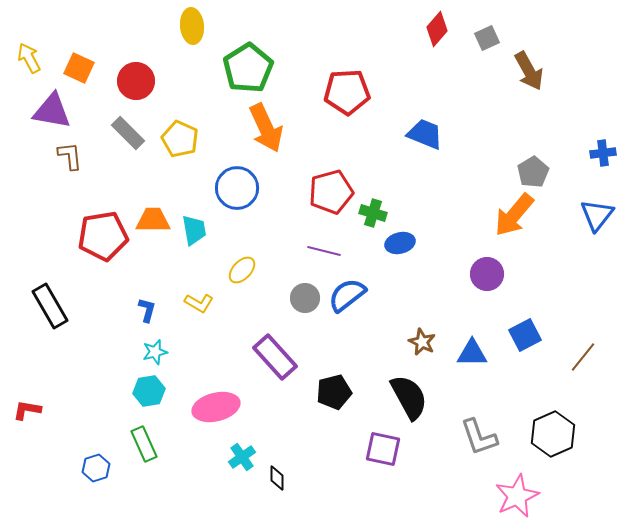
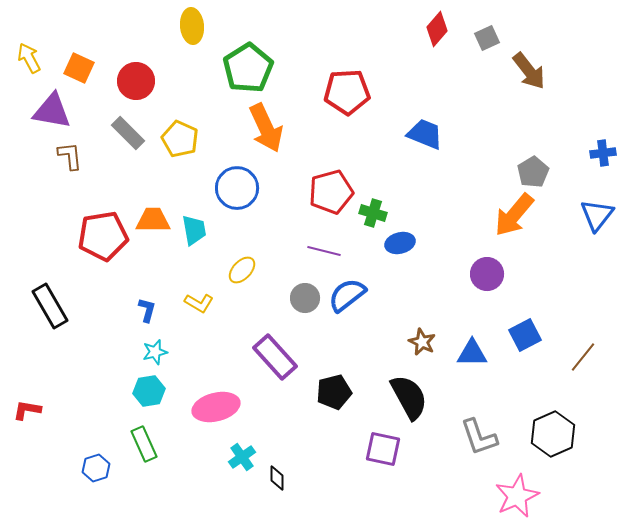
brown arrow at (529, 71): rotated 9 degrees counterclockwise
